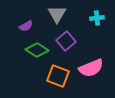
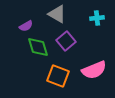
gray triangle: rotated 30 degrees counterclockwise
green diamond: moved 1 px right, 3 px up; rotated 40 degrees clockwise
pink semicircle: moved 3 px right, 2 px down
